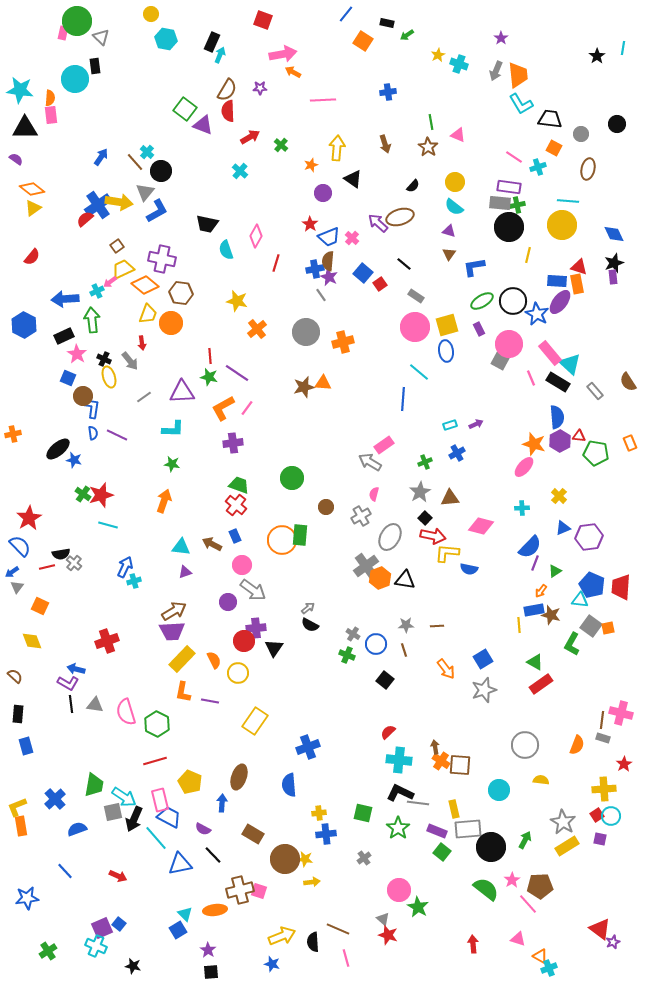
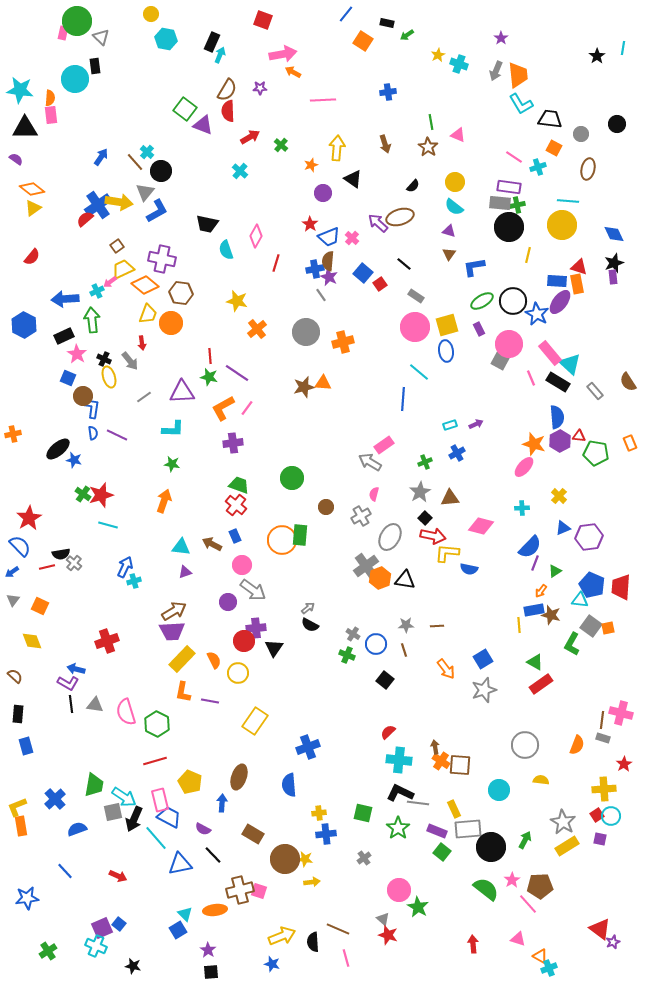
gray triangle at (17, 587): moved 4 px left, 13 px down
yellow rectangle at (454, 809): rotated 12 degrees counterclockwise
